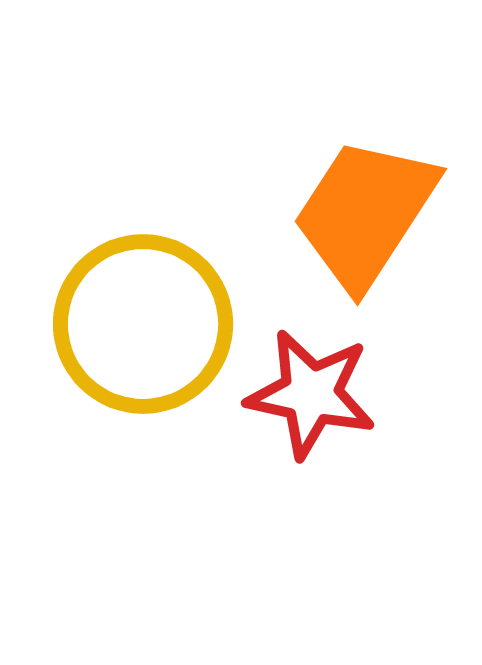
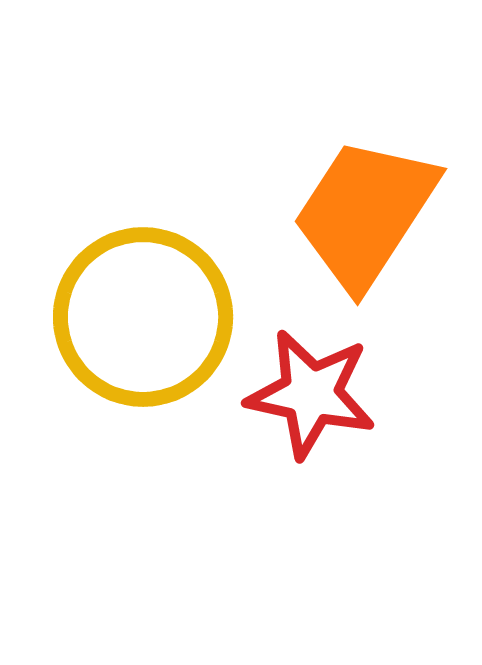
yellow circle: moved 7 px up
